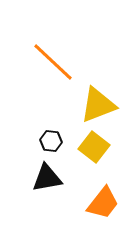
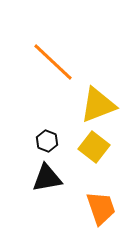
black hexagon: moved 4 px left; rotated 15 degrees clockwise
orange trapezoid: moved 2 px left, 5 px down; rotated 57 degrees counterclockwise
